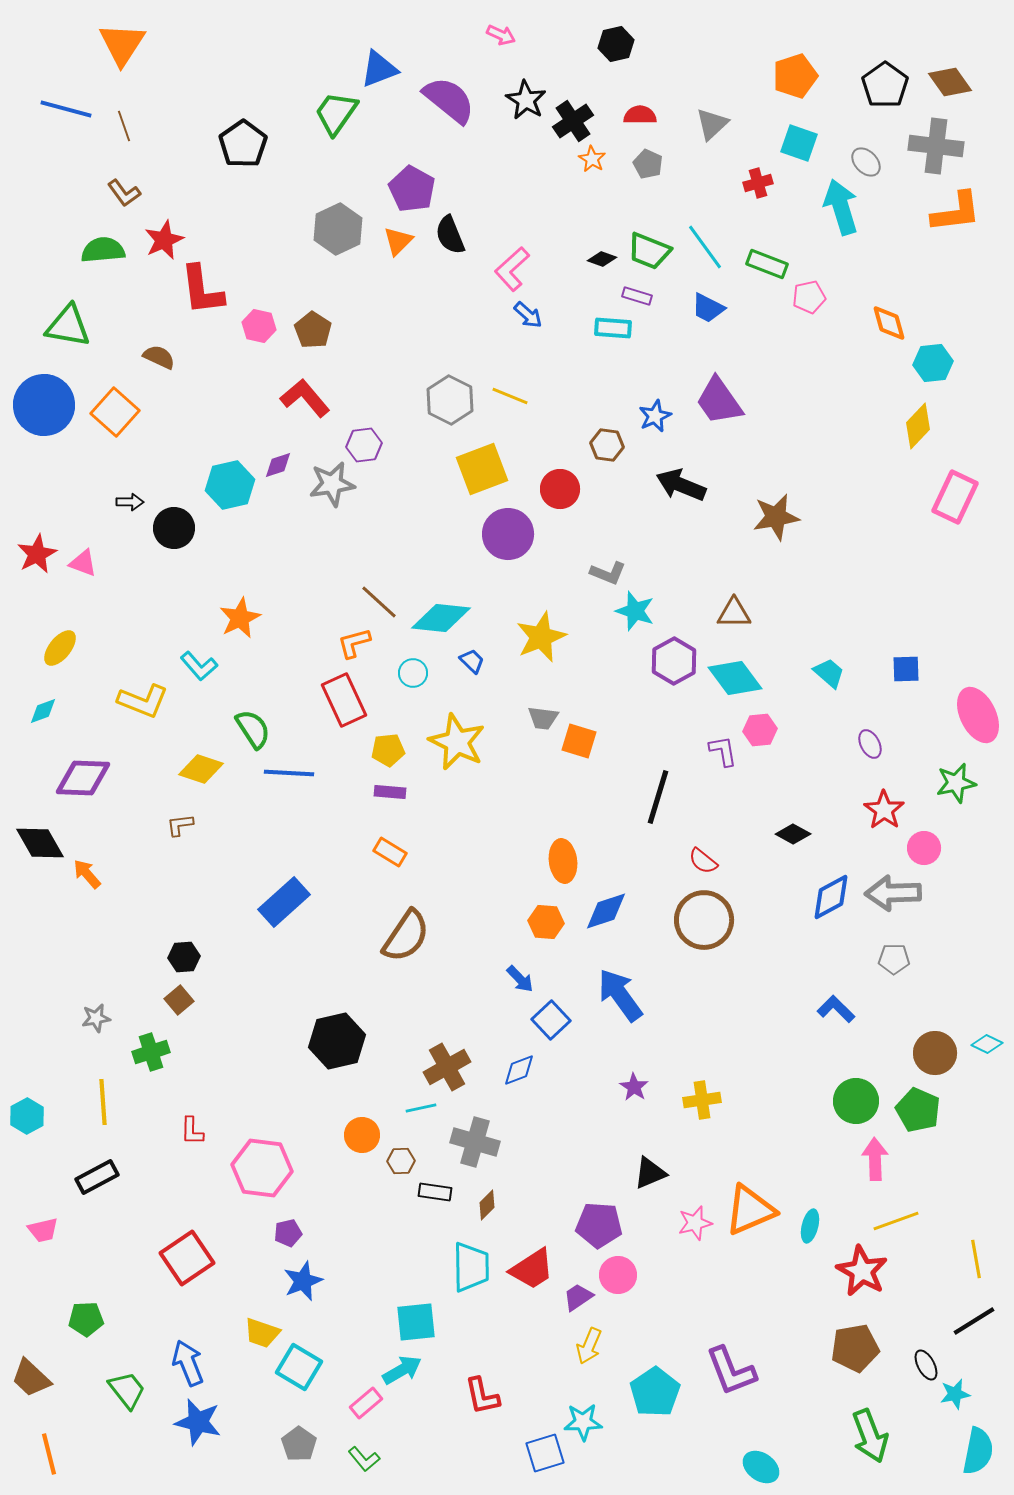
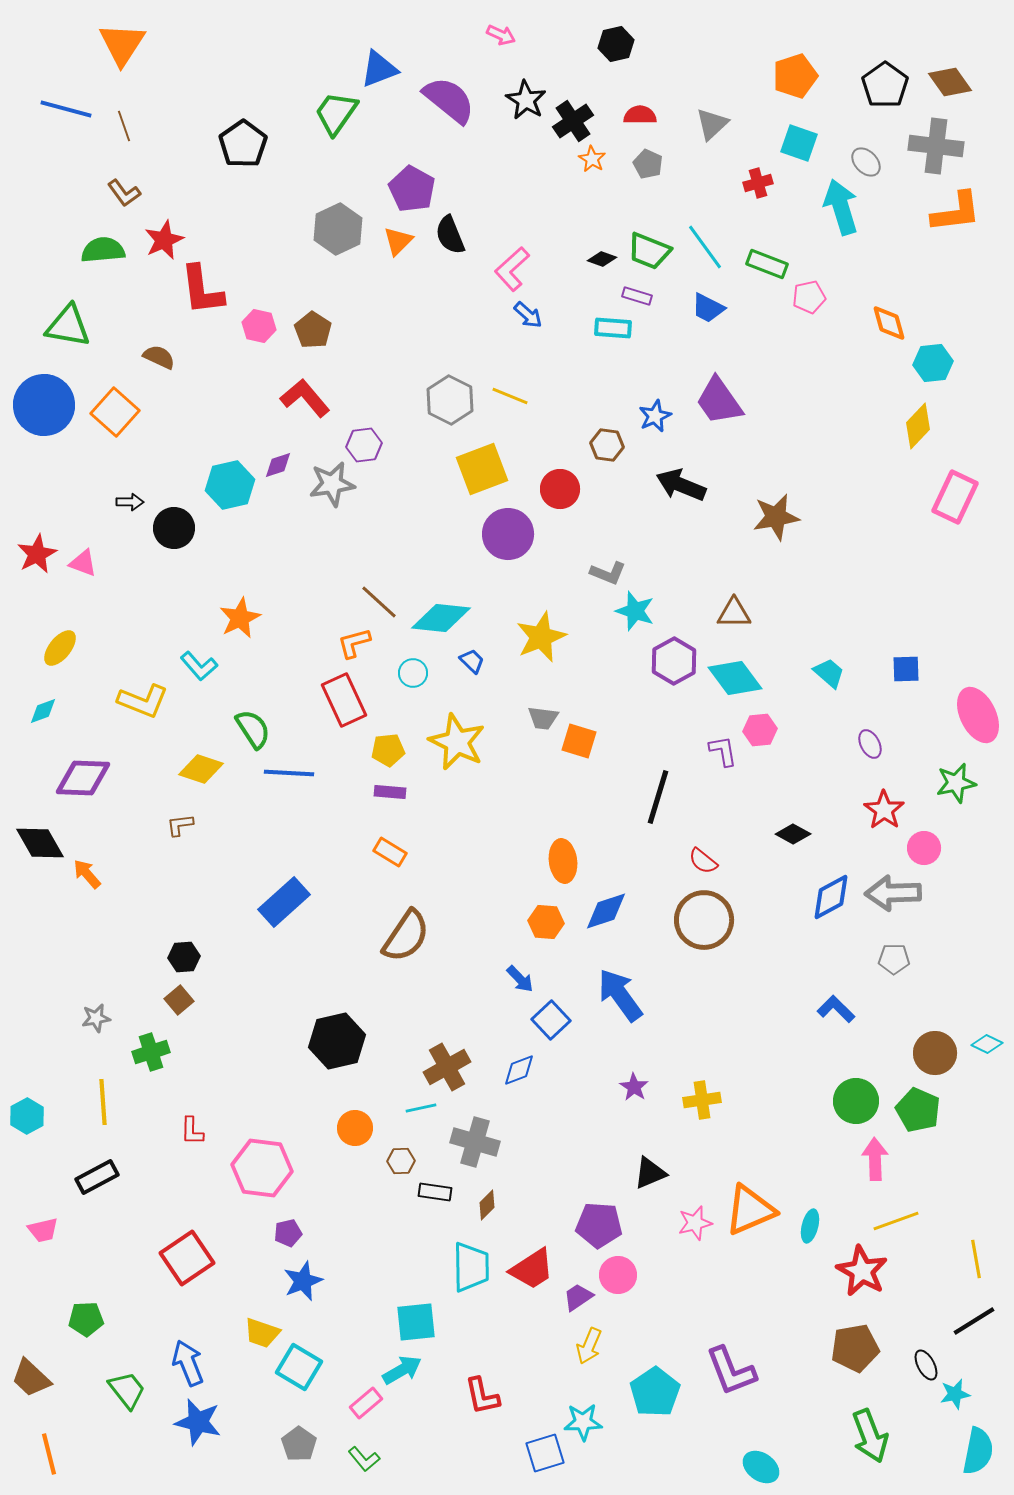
orange circle at (362, 1135): moved 7 px left, 7 px up
